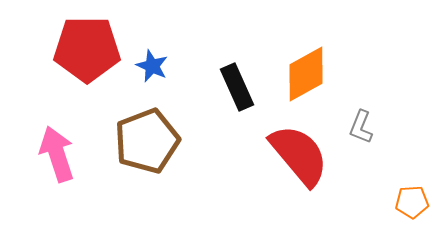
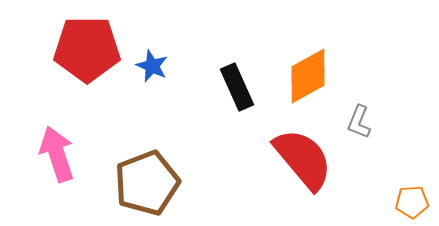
orange diamond: moved 2 px right, 2 px down
gray L-shape: moved 2 px left, 5 px up
brown pentagon: moved 42 px down
red semicircle: moved 4 px right, 4 px down
